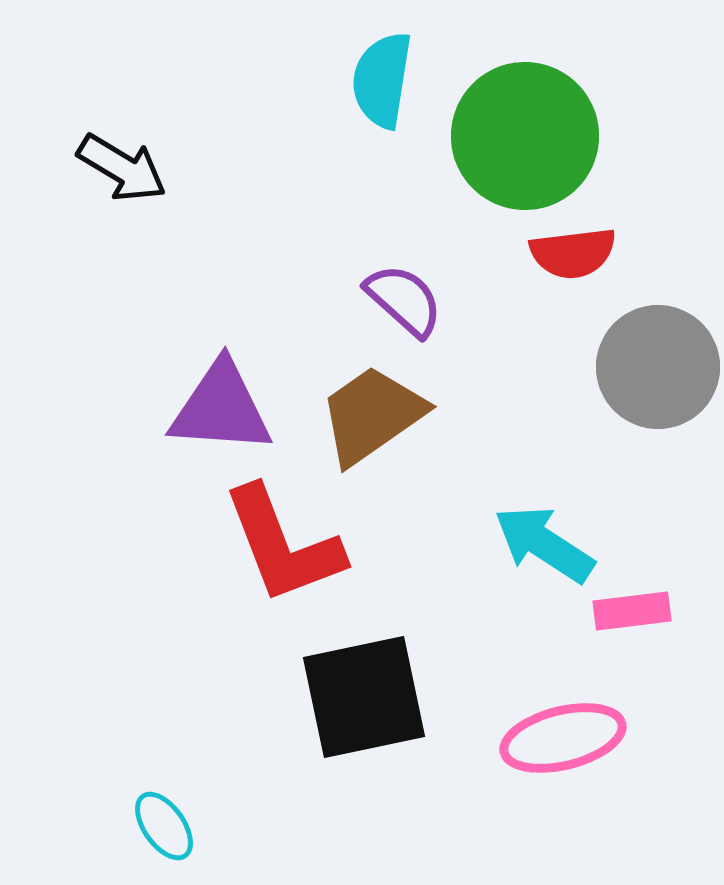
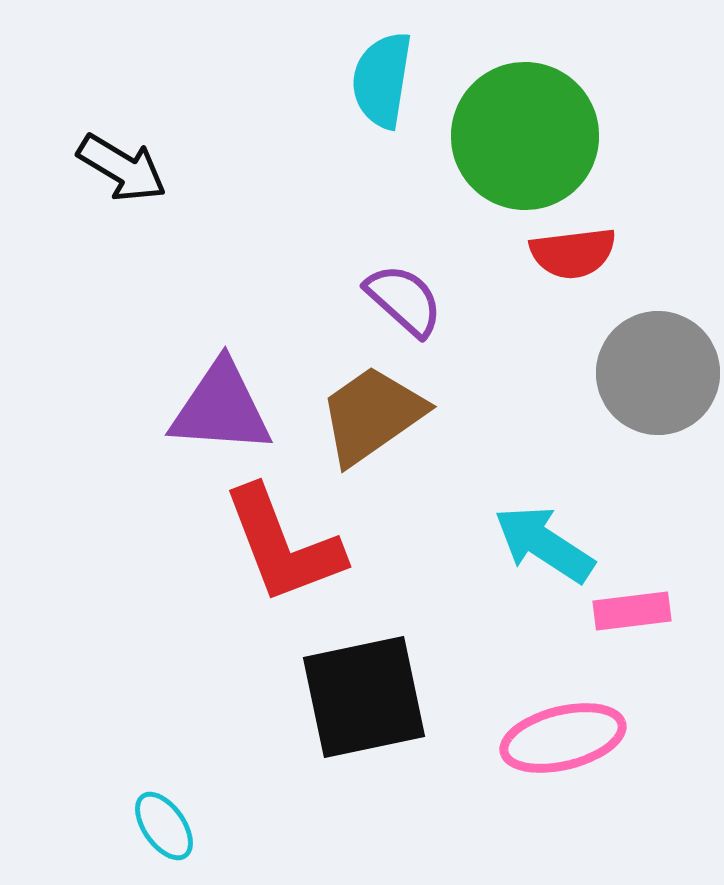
gray circle: moved 6 px down
